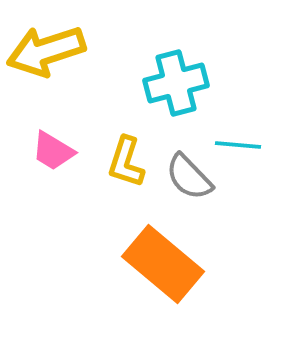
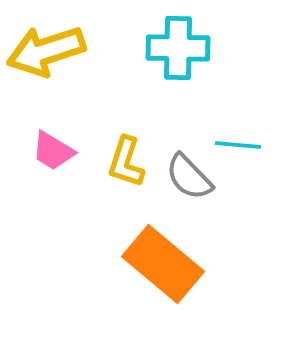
cyan cross: moved 2 px right, 35 px up; rotated 16 degrees clockwise
